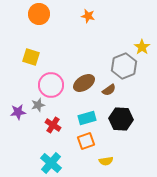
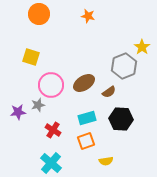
brown semicircle: moved 2 px down
red cross: moved 5 px down
